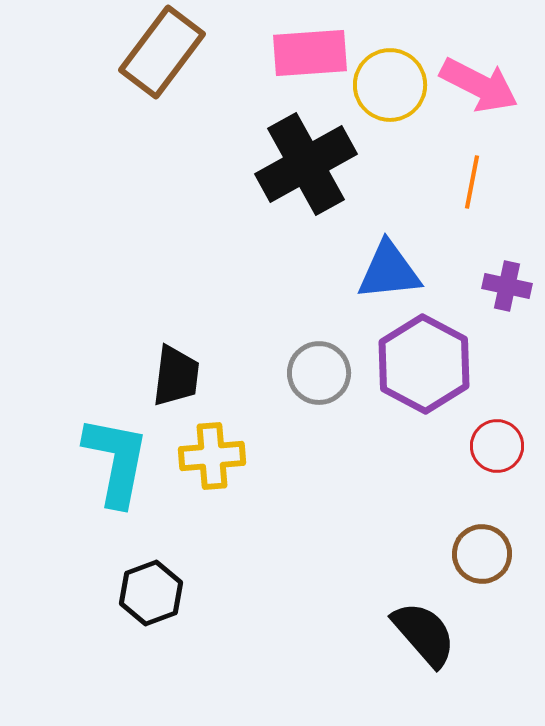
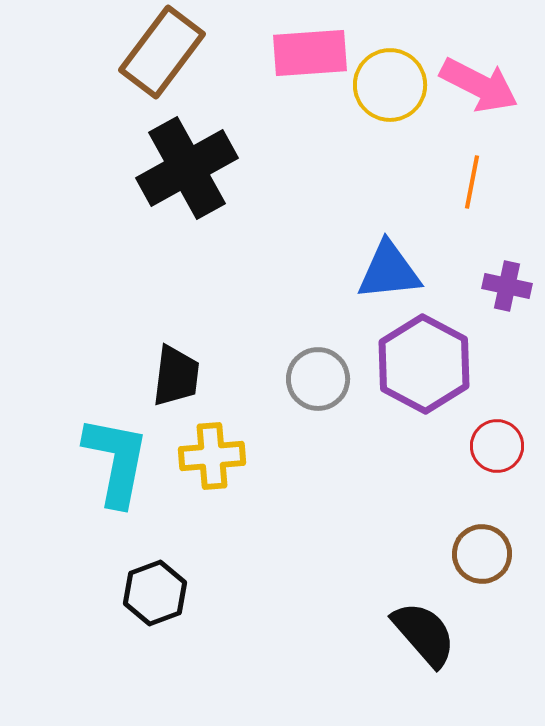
black cross: moved 119 px left, 4 px down
gray circle: moved 1 px left, 6 px down
black hexagon: moved 4 px right
